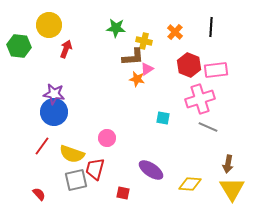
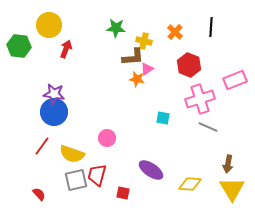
pink rectangle: moved 19 px right, 10 px down; rotated 15 degrees counterclockwise
red trapezoid: moved 2 px right, 6 px down
